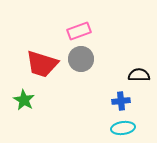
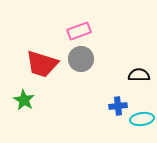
blue cross: moved 3 px left, 5 px down
cyan ellipse: moved 19 px right, 9 px up
